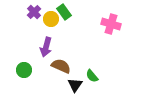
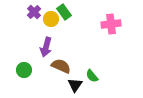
pink cross: rotated 24 degrees counterclockwise
